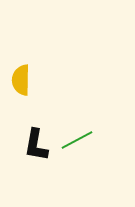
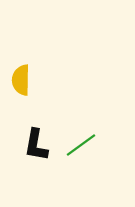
green line: moved 4 px right, 5 px down; rotated 8 degrees counterclockwise
